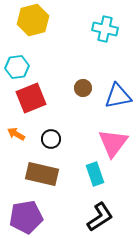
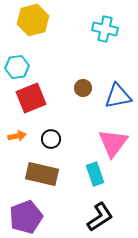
orange arrow: moved 1 px right, 2 px down; rotated 138 degrees clockwise
purple pentagon: rotated 12 degrees counterclockwise
